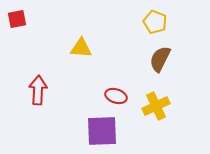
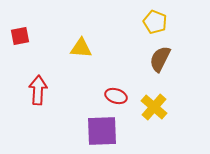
red square: moved 3 px right, 17 px down
yellow cross: moved 2 px left, 1 px down; rotated 24 degrees counterclockwise
